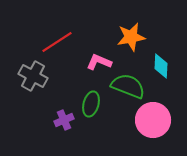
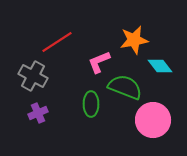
orange star: moved 3 px right, 3 px down
pink L-shape: rotated 45 degrees counterclockwise
cyan diamond: moved 1 px left; rotated 40 degrees counterclockwise
green semicircle: moved 3 px left, 1 px down
green ellipse: rotated 15 degrees counterclockwise
purple cross: moved 26 px left, 7 px up
